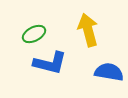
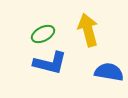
green ellipse: moved 9 px right
